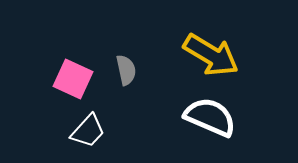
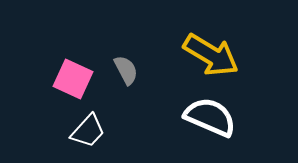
gray semicircle: rotated 16 degrees counterclockwise
